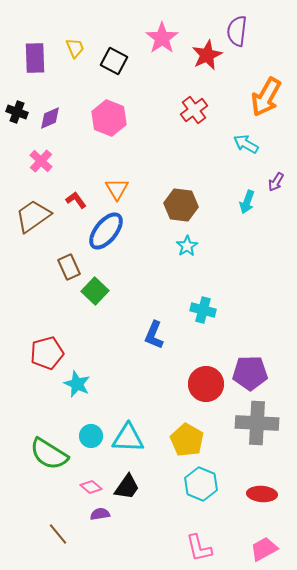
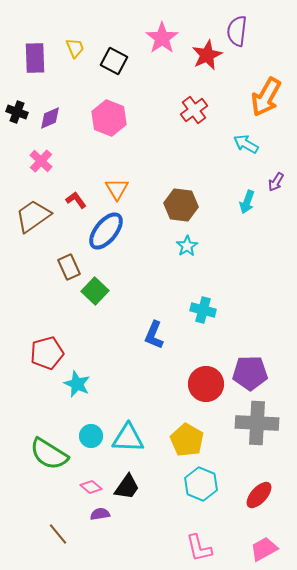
red ellipse at (262, 494): moved 3 px left, 1 px down; rotated 52 degrees counterclockwise
